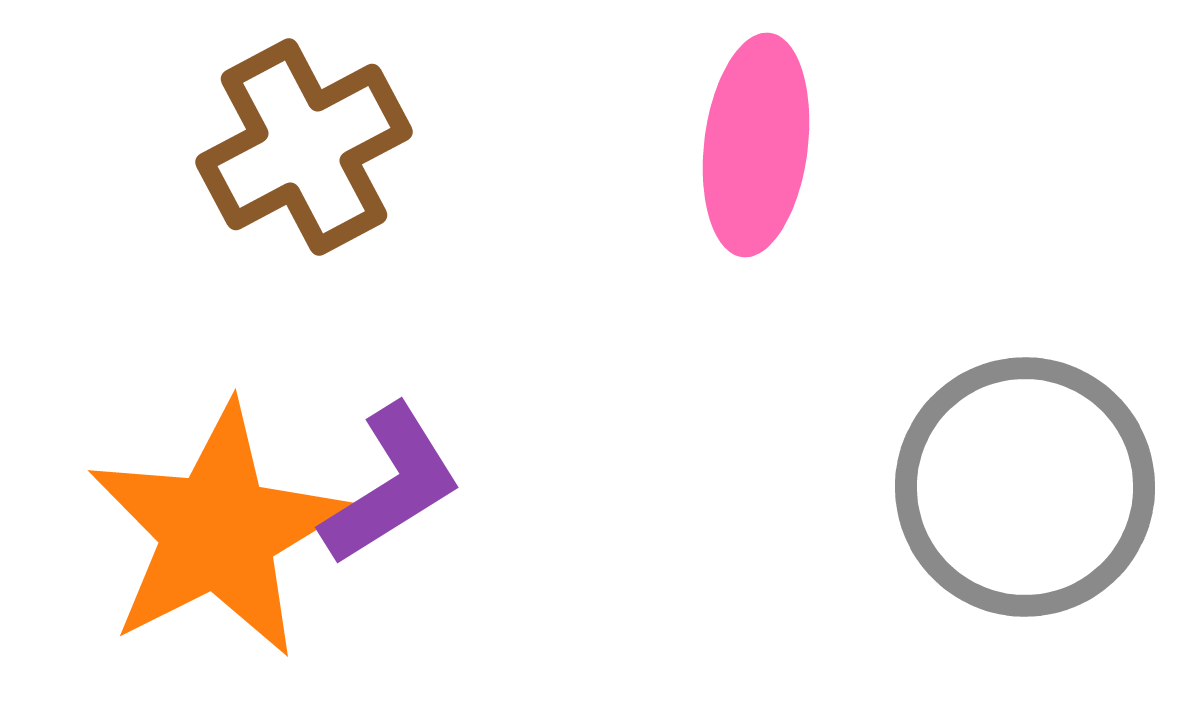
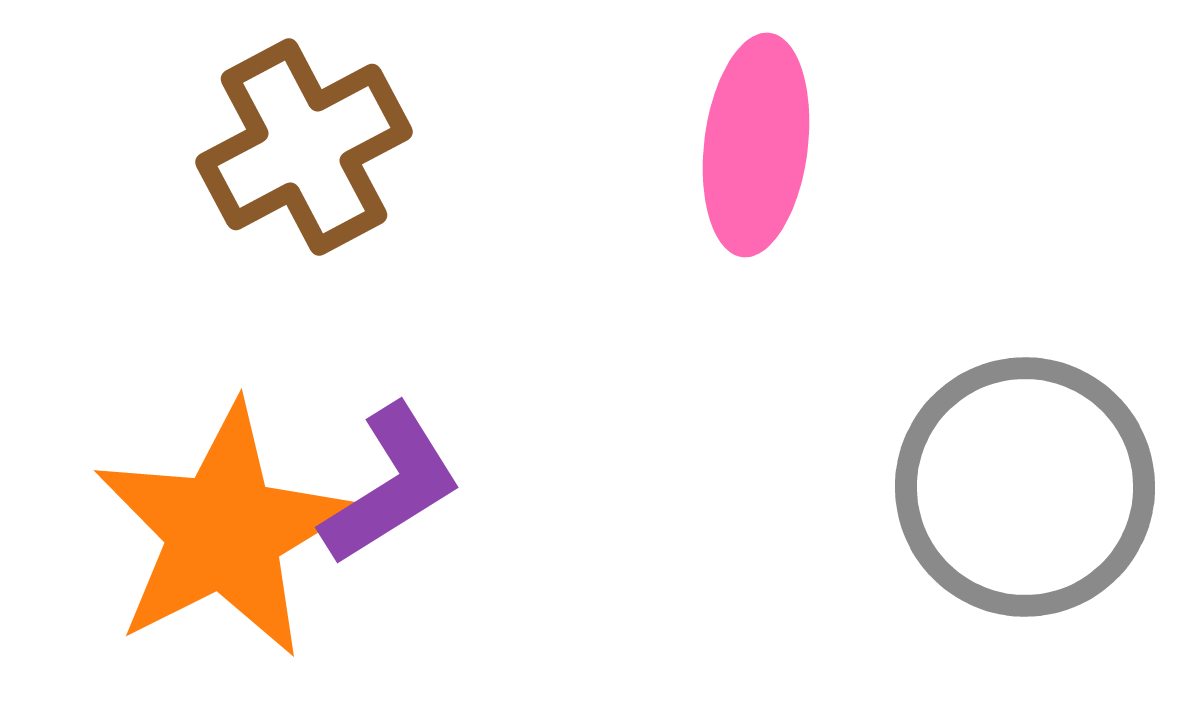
orange star: moved 6 px right
